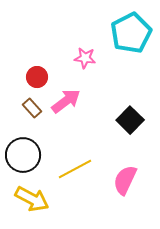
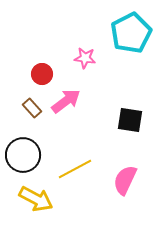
red circle: moved 5 px right, 3 px up
black square: rotated 36 degrees counterclockwise
yellow arrow: moved 4 px right
